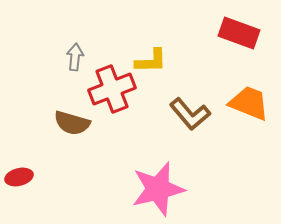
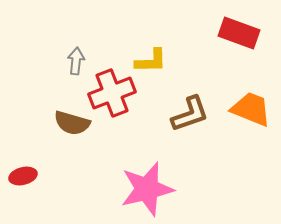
gray arrow: moved 1 px right, 4 px down
red cross: moved 4 px down
orange trapezoid: moved 2 px right, 6 px down
brown L-shape: rotated 69 degrees counterclockwise
red ellipse: moved 4 px right, 1 px up
pink star: moved 11 px left
